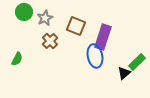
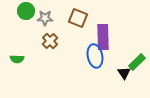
green circle: moved 2 px right, 1 px up
gray star: rotated 28 degrees clockwise
brown square: moved 2 px right, 8 px up
purple rectangle: rotated 20 degrees counterclockwise
green semicircle: rotated 64 degrees clockwise
black triangle: rotated 24 degrees counterclockwise
